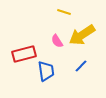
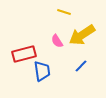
blue trapezoid: moved 4 px left
